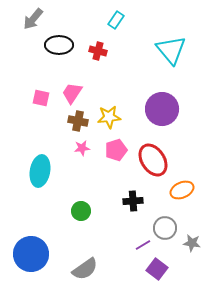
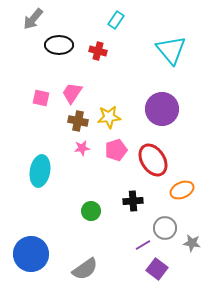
green circle: moved 10 px right
